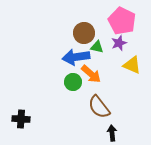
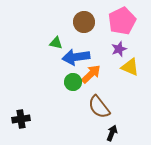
pink pentagon: rotated 20 degrees clockwise
brown circle: moved 11 px up
purple star: moved 6 px down
green triangle: moved 41 px left, 4 px up
yellow triangle: moved 2 px left, 2 px down
orange arrow: rotated 85 degrees counterclockwise
black cross: rotated 12 degrees counterclockwise
black arrow: rotated 28 degrees clockwise
